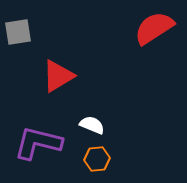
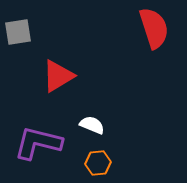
red semicircle: rotated 105 degrees clockwise
orange hexagon: moved 1 px right, 4 px down
